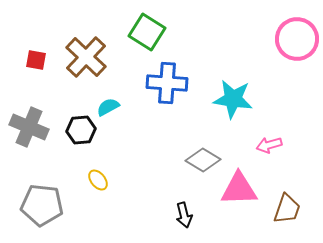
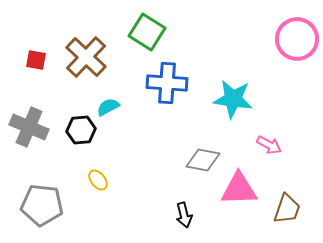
pink arrow: rotated 135 degrees counterclockwise
gray diamond: rotated 20 degrees counterclockwise
